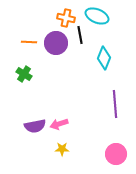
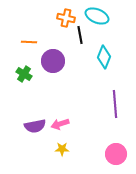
purple circle: moved 3 px left, 18 px down
cyan diamond: moved 1 px up
pink arrow: moved 1 px right
